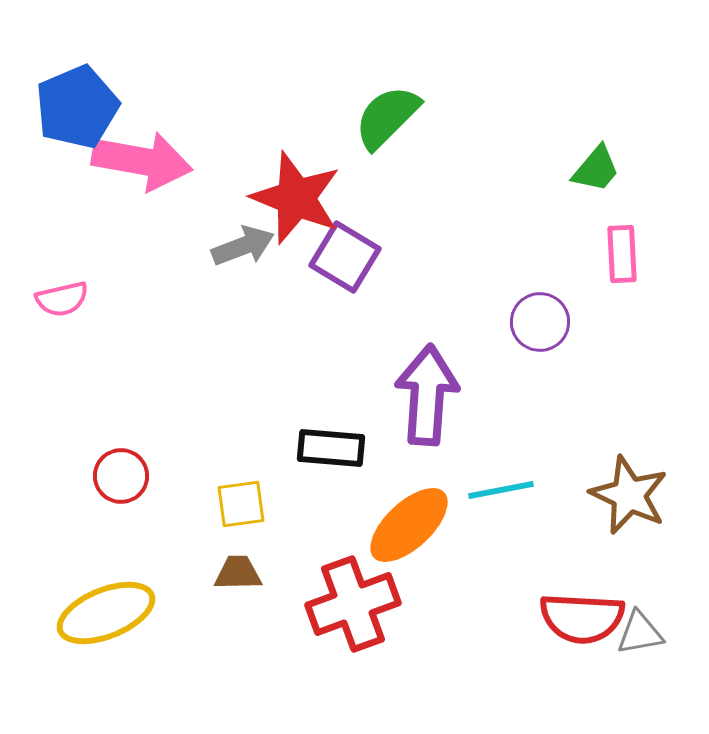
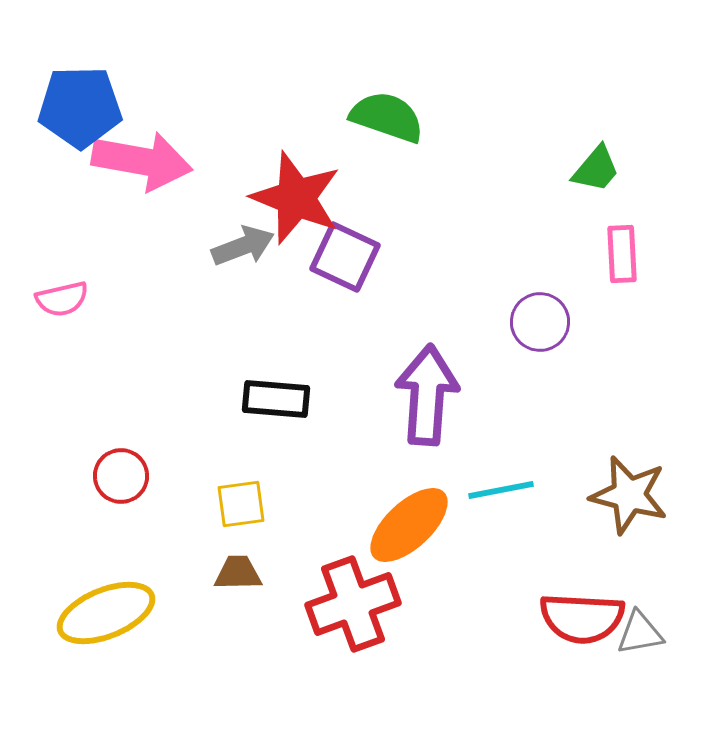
blue pentagon: moved 3 px right; rotated 22 degrees clockwise
green semicircle: rotated 64 degrees clockwise
purple square: rotated 6 degrees counterclockwise
black rectangle: moved 55 px left, 49 px up
brown star: rotated 10 degrees counterclockwise
